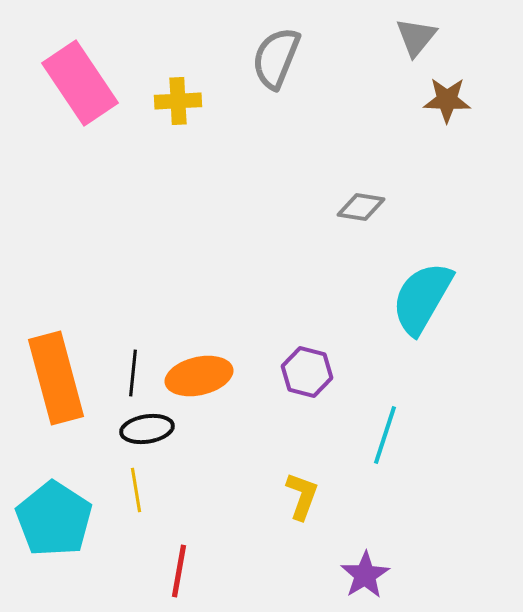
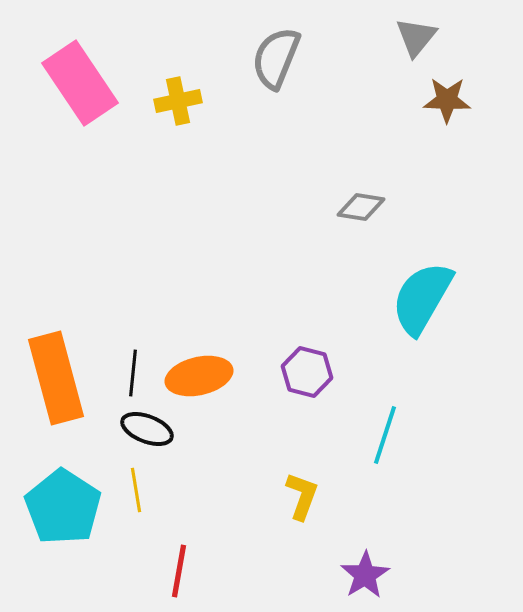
yellow cross: rotated 9 degrees counterclockwise
black ellipse: rotated 30 degrees clockwise
cyan pentagon: moved 9 px right, 12 px up
